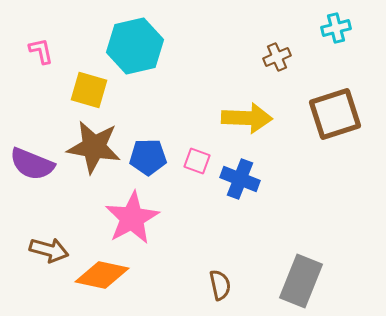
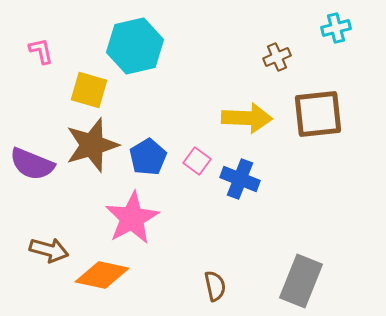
brown square: moved 17 px left; rotated 12 degrees clockwise
brown star: moved 2 px left, 2 px up; rotated 26 degrees counterclockwise
blue pentagon: rotated 30 degrees counterclockwise
pink square: rotated 16 degrees clockwise
brown semicircle: moved 5 px left, 1 px down
